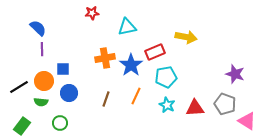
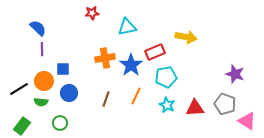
black line: moved 2 px down
